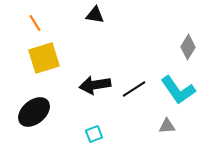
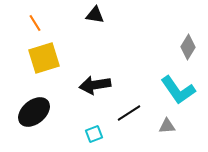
black line: moved 5 px left, 24 px down
